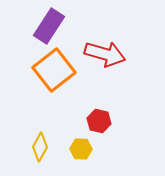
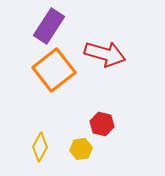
red hexagon: moved 3 px right, 3 px down
yellow hexagon: rotated 10 degrees counterclockwise
